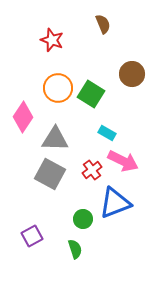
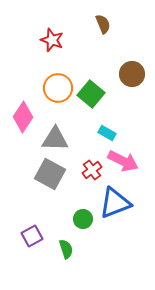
green square: rotated 8 degrees clockwise
green semicircle: moved 9 px left
